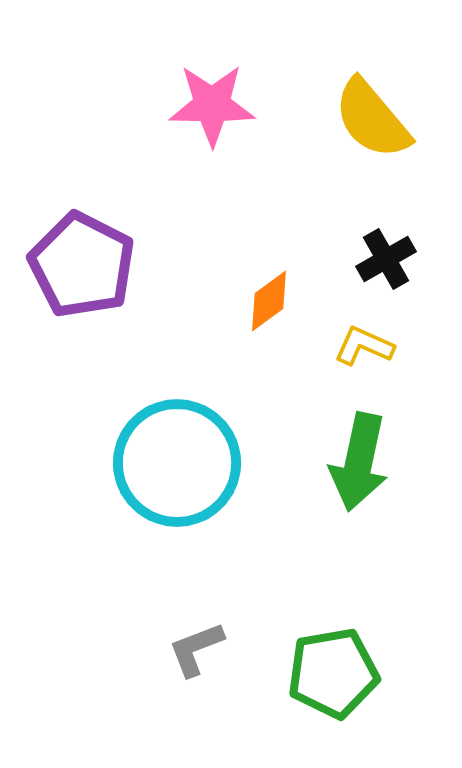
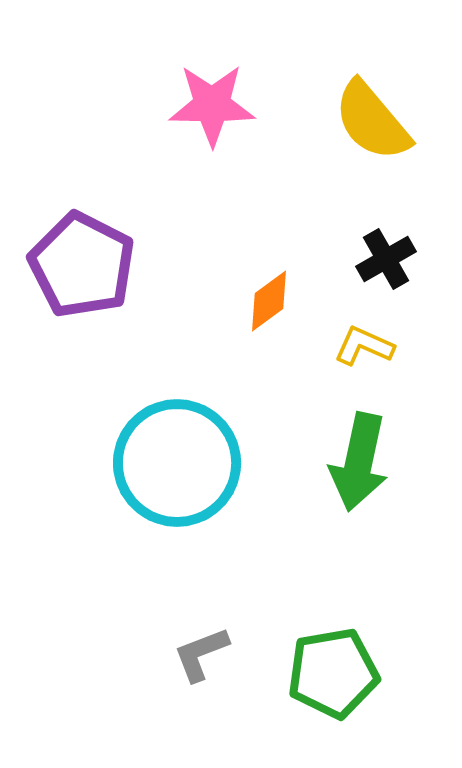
yellow semicircle: moved 2 px down
gray L-shape: moved 5 px right, 5 px down
